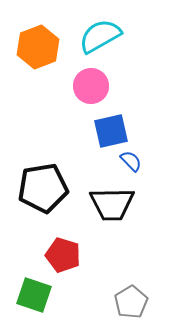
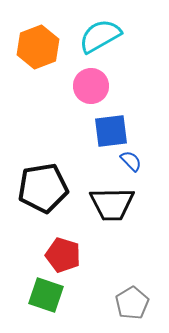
blue square: rotated 6 degrees clockwise
green square: moved 12 px right
gray pentagon: moved 1 px right, 1 px down
